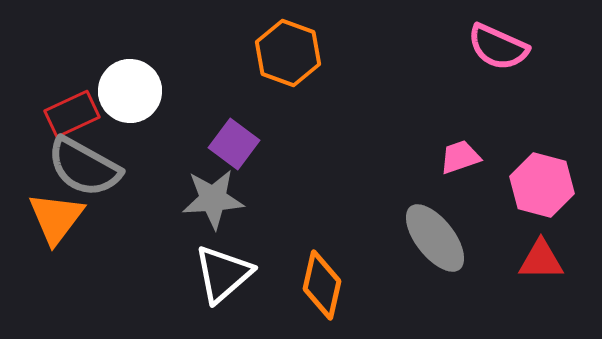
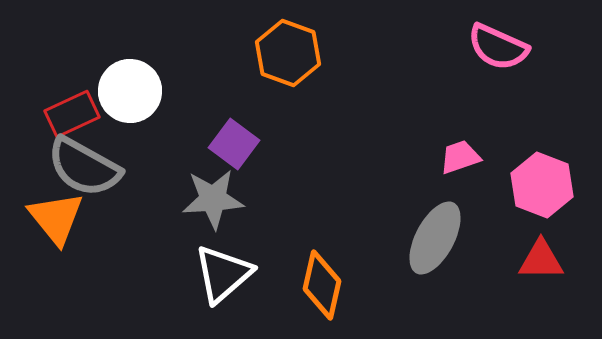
pink hexagon: rotated 6 degrees clockwise
orange triangle: rotated 16 degrees counterclockwise
gray ellipse: rotated 66 degrees clockwise
